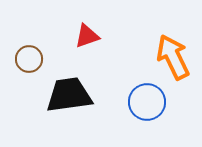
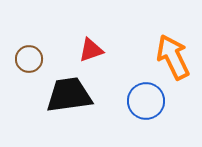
red triangle: moved 4 px right, 14 px down
blue circle: moved 1 px left, 1 px up
